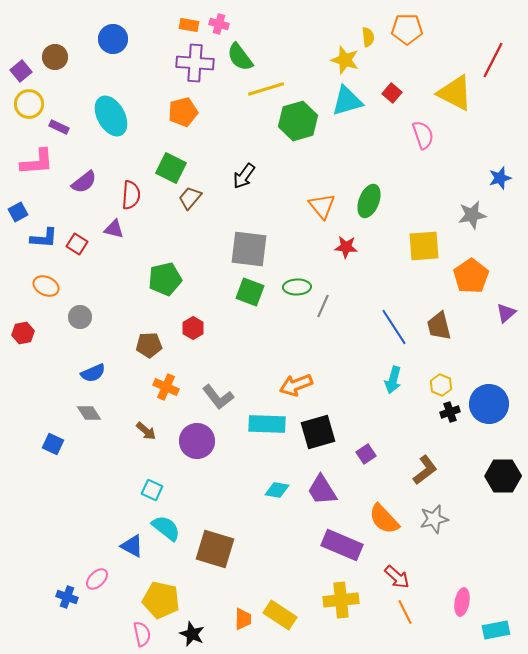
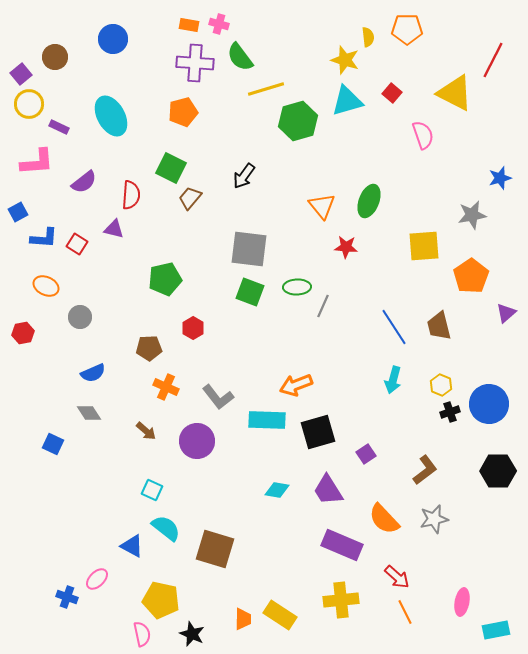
purple square at (21, 71): moved 3 px down
brown pentagon at (149, 345): moved 3 px down
cyan rectangle at (267, 424): moved 4 px up
black hexagon at (503, 476): moved 5 px left, 5 px up
purple trapezoid at (322, 490): moved 6 px right
